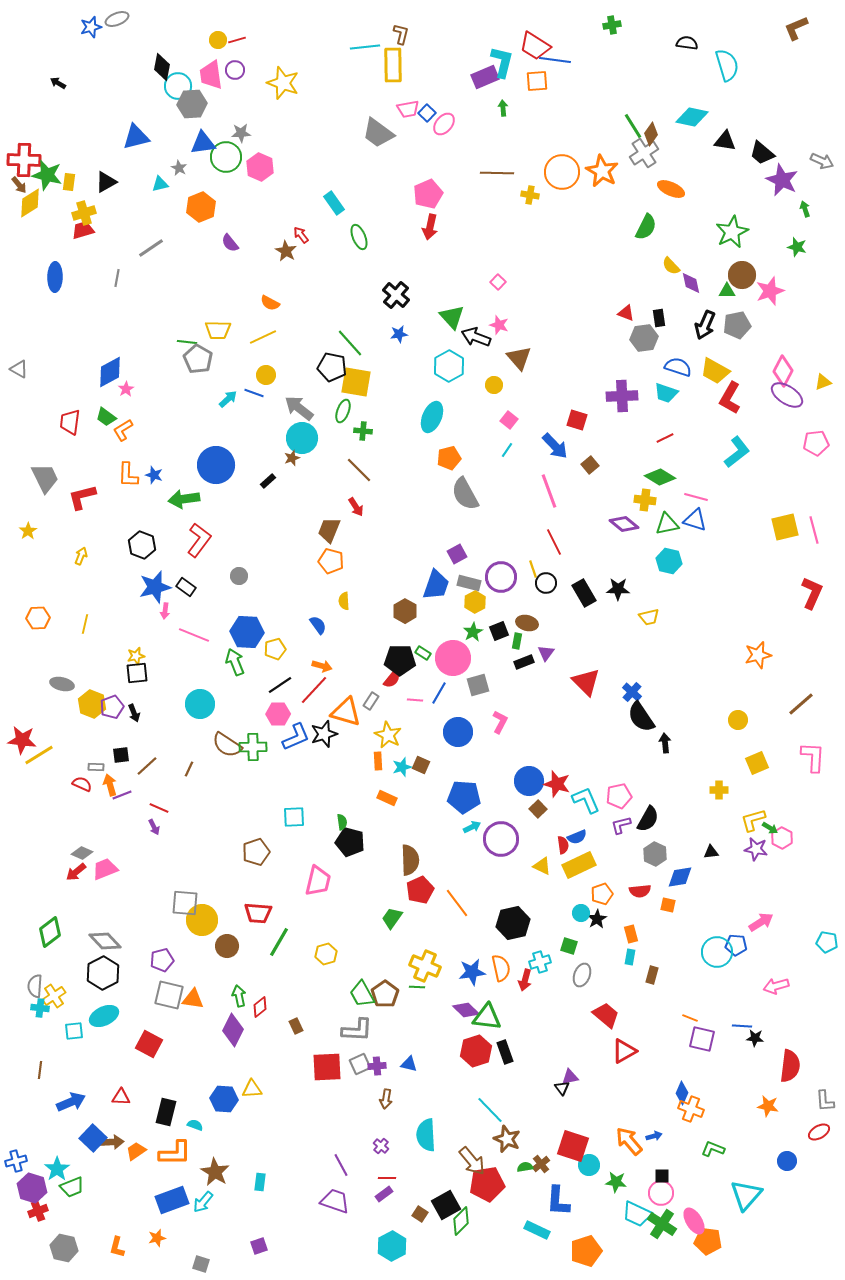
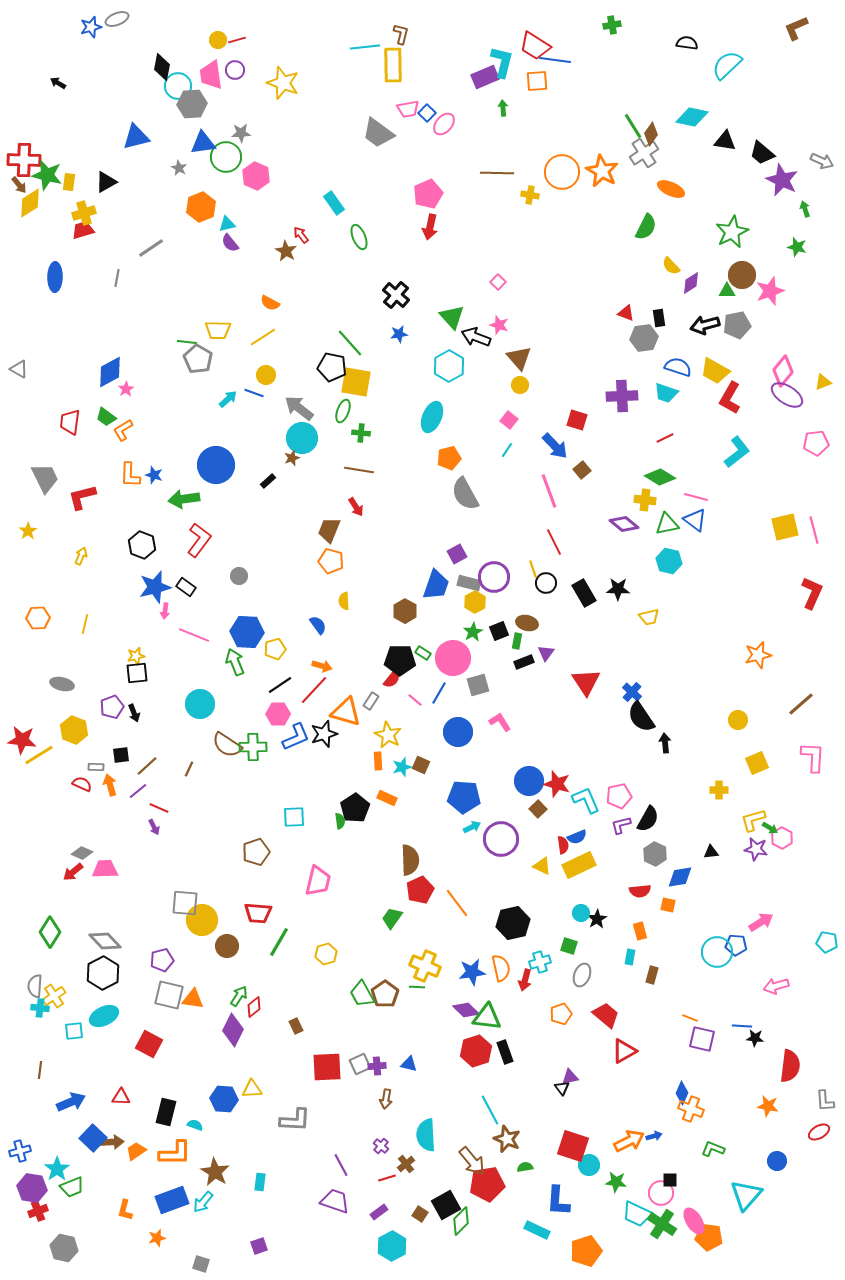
cyan semicircle at (727, 65): rotated 116 degrees counterclockwise
pink hexagon at (260, 167): moved 4 px left, 9 px down
cyan triangle at (160, 184): moved 67 px right, 40 px down
purple diamond at (691, 283): rotated 70 degrees clockwise
black arrow at (705, 325): rotated 52 degrees clockwise
yellow line at (263, 337): rotated 8 degrees counterclockwise
pink diamond at (783, 371): rotated 12 degrees clockwise
yellow circle at (494, 385): moved 26 px right
green cross at (363, 431): moved 2 px left, 2 px down
brown square at (590, 465): moved 8 px left, 5 px down
brown line at (359, 470): rotated 36 degrees counterclockwise
orange L-shape at (128, 475): moved 2 px right
blue triangle at (695, 520): rotated 20 degrees clockwise
purple circle at (501, 577): moved 7 px left
red triangle at (586, 682): rotated 12 degrees clockwise
pink line at (415, 700): rotated 35 degrees clockwise
yellow hexagon at (92, 704): moved 18 px left, 26 px down
pink L-shape at (500, 722): rotated 60 degrees counterclockwise
purple line at (122, 795): moved 16 px right, 4 px up; rotated 18 degrees counterclockwise
green semicircle at (342, 822): moved 2 px left, 1 px up
black pentagon at (350, 842): moved 5 px right, 34 px up; rotated 24 degrees clockwise
pink trapezoid at (105, 869): rotated 20 degrees clockwise
red arrow at (76, 872): moved 3 px left
orange pentagon at (602, 894): moved 41 px left, 120 px down
green diamond at (50, 932): rotated 20 degrees counterclockwise
orange rectangle at (631, 934): moved 9 px right, 3 px up
green arrow at (239, 996): rotated 45 degrees clockwise
red diamond at (260, 1007): moved 6 px left
gray L-shape at (357, 1030): moved 62 px left, 90 px down
cyan line at (490, 1110): rotated 16 degrees clockwise
orange arrow at (629, 1141): rotated 104 degrees clockwise
blue cross at (16, 1161): moved 4 px right, 10 px up
blue circle at (787, 1161): moved 10 px left
brown cross at (541, 1164): moved 135 px left
black square at (662, 1176): moved 8 px right, 4 px down
red line at (387, 1178): rotated 18 degrees counterclockwise
purple hexagon at (32, 1188): rotated 8 degrees counterclockwise
purple rectangle at (384, 1194): moved 5 px left, 18 px down
orange pentagon at (708, 1241): moved 1 px right, 4 px up
orange L-shape at (117, 1247): moved 8 px right, 37 px up
